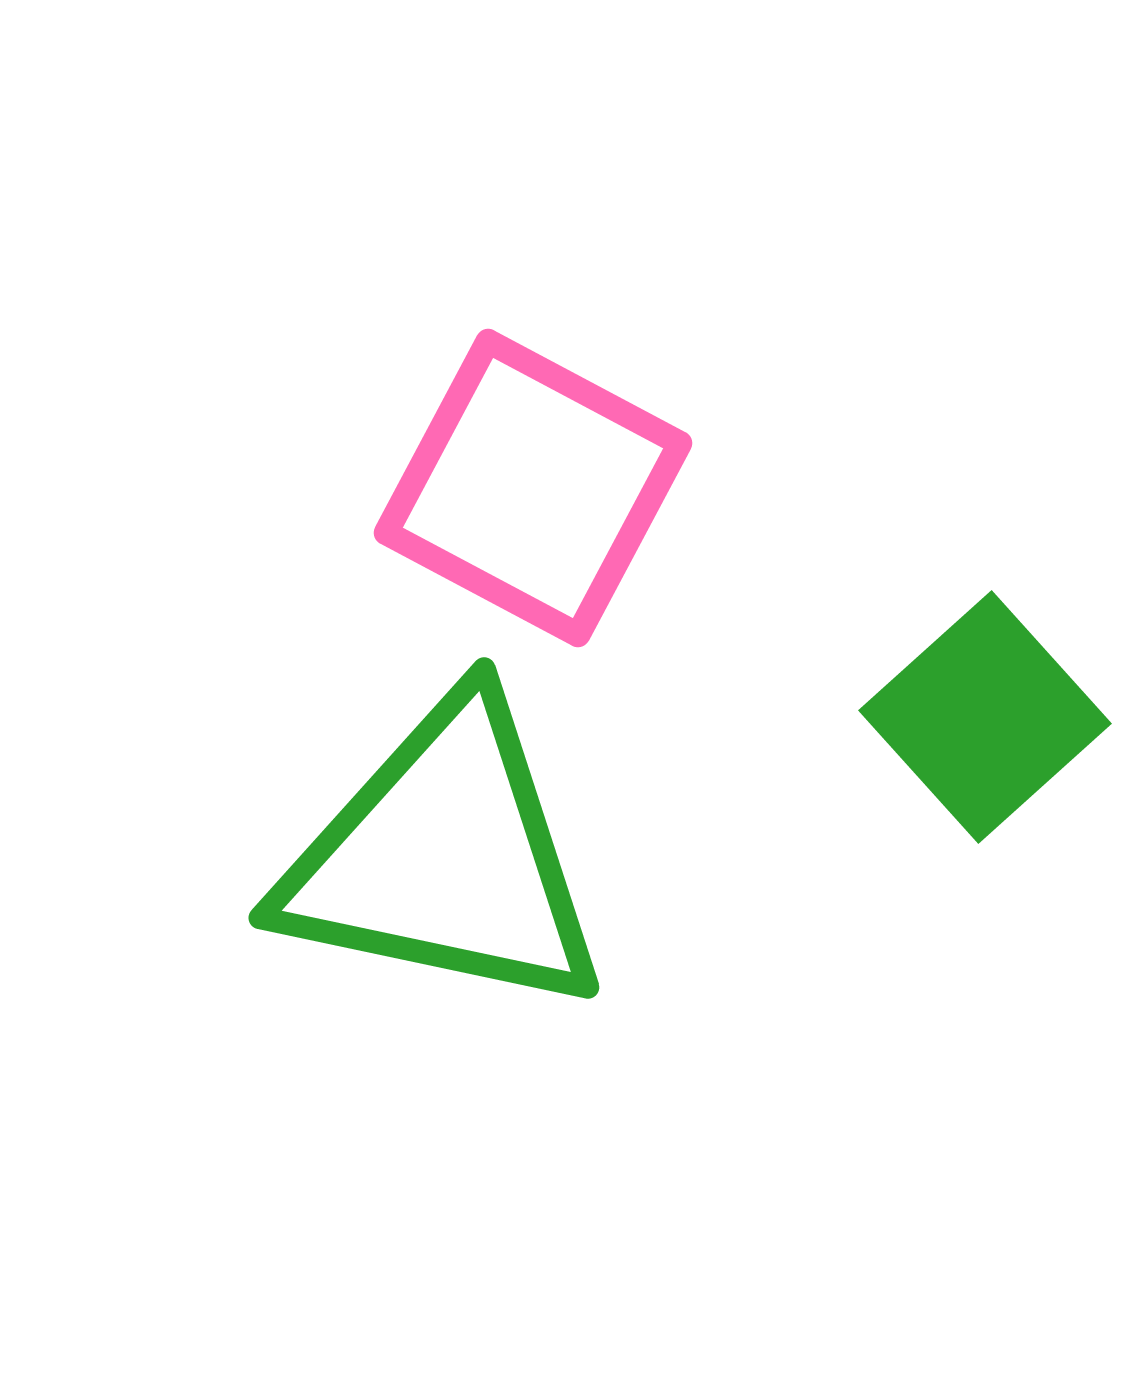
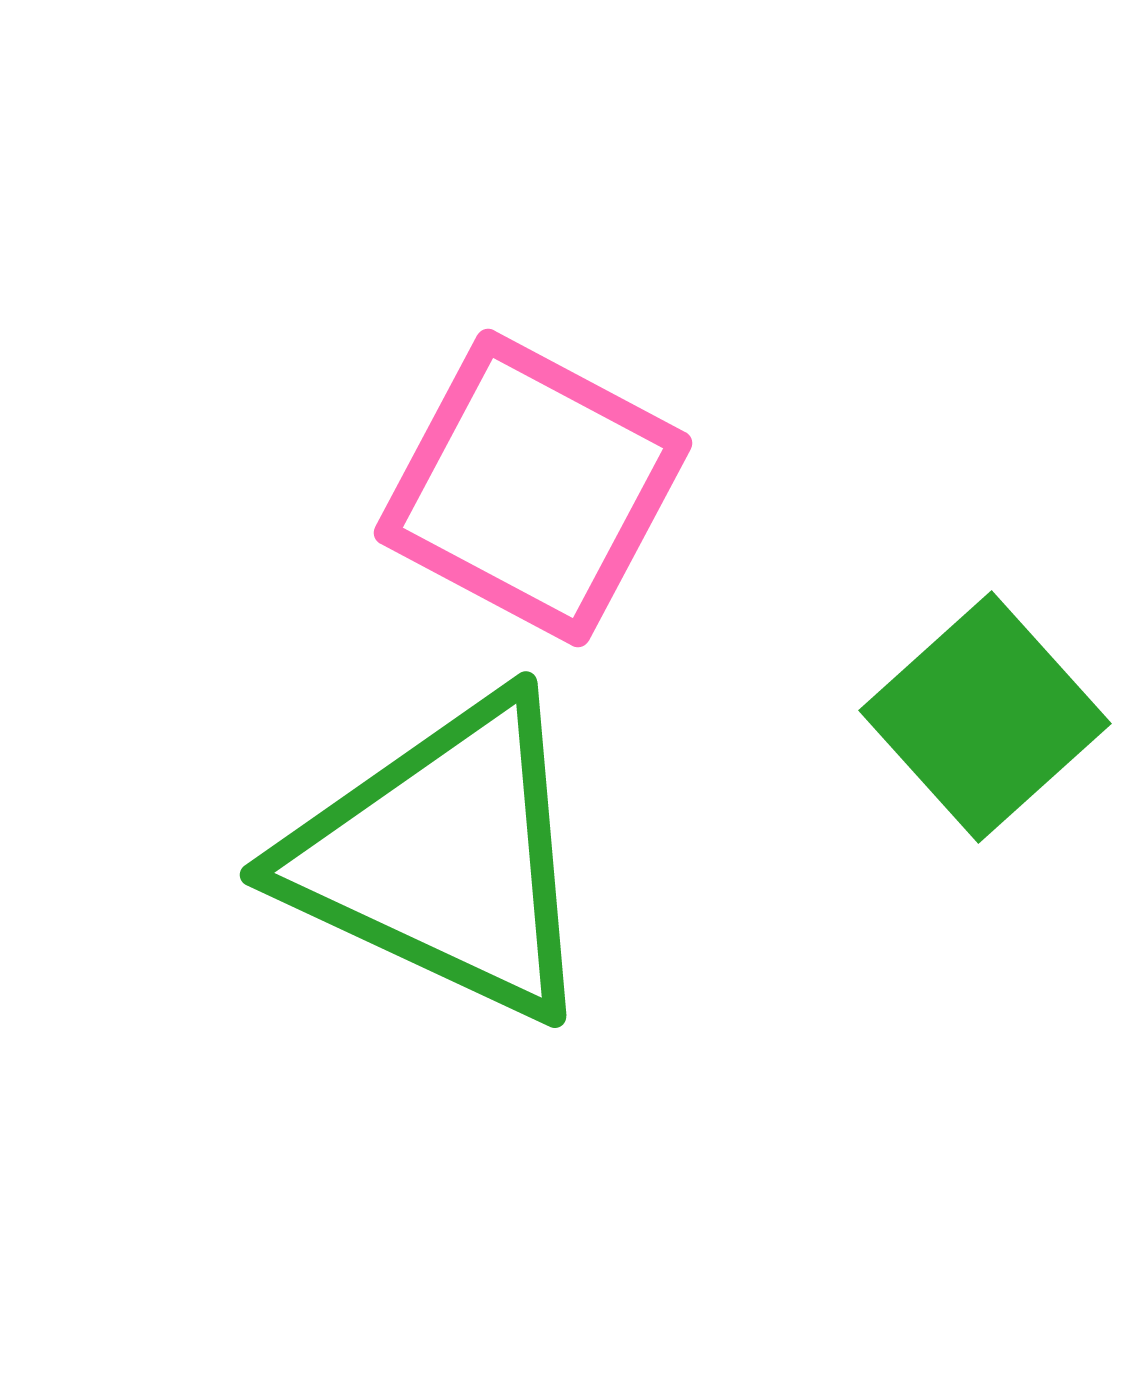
green triangle: rotated 13 degrees clockwise
